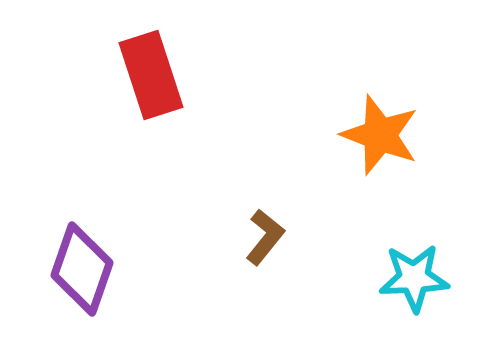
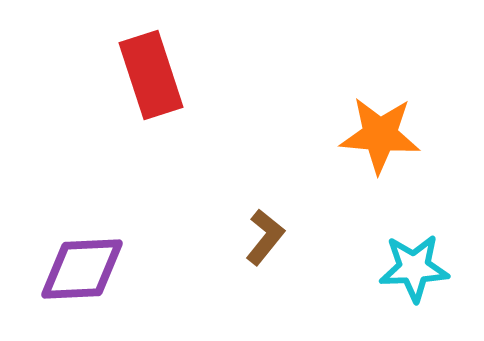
orange star: rotated 16 degrees counterclockwise
purple diamond: rotated 68 degrees clockwise
cyan star: moved 10 px up
